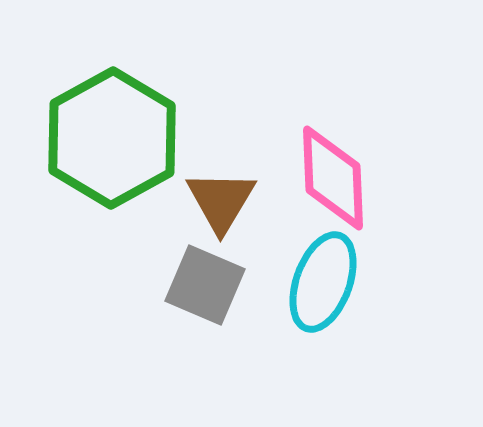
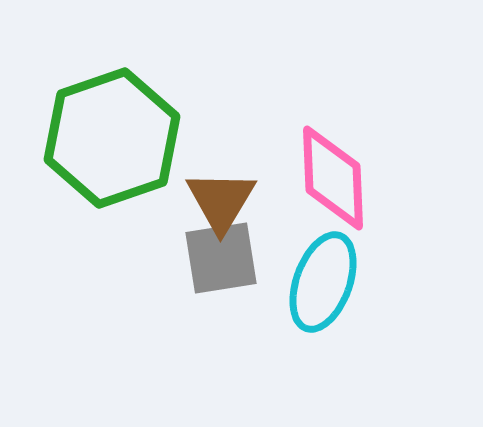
green hexagon: rotated 10 degrees clockwise
gray square: moved 16 px right, 27 px up; rotated 32 degrees counterclockwise
